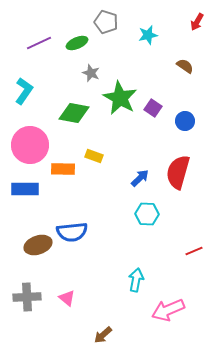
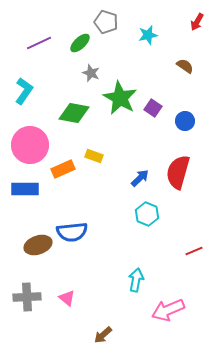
green ellipse: moved 3 px right; rotated 20 degrees counterclockwise
orange rectangle: rotated 25 degrees counterclockwise
cyan hexagon: rotated 20 degrees clockwise
